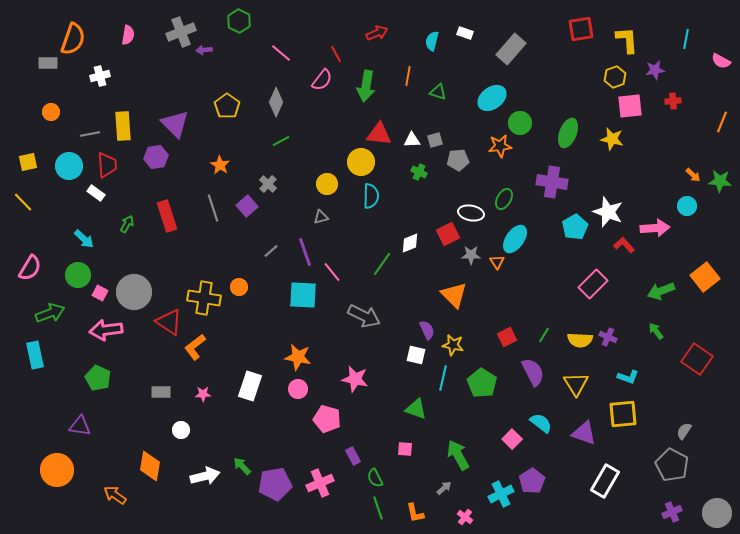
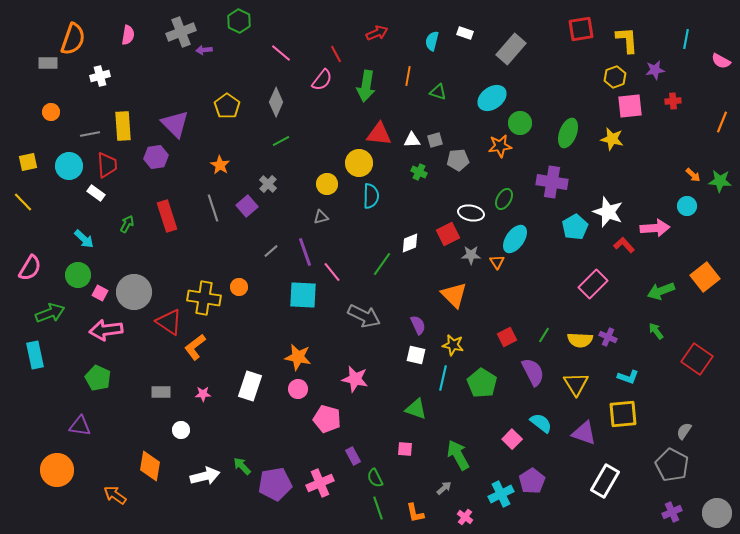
yellow circle at (361, 162): moved 2 px left, 1 px down
purple semicircle at (427, 330): moved 9 px left, 5 px up
